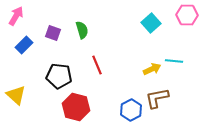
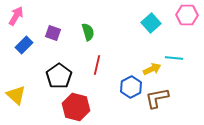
green semicircle: moved 6 px right, 2 px down
cyan line: moved 3 px up
red line: rotated 36 degrees clockwise
black pentagon: rotated 30 degrees clockwise
blue hexagon: moved 23 px up
